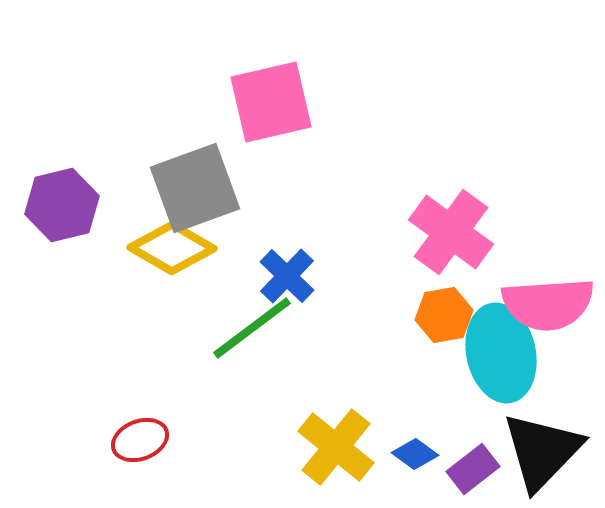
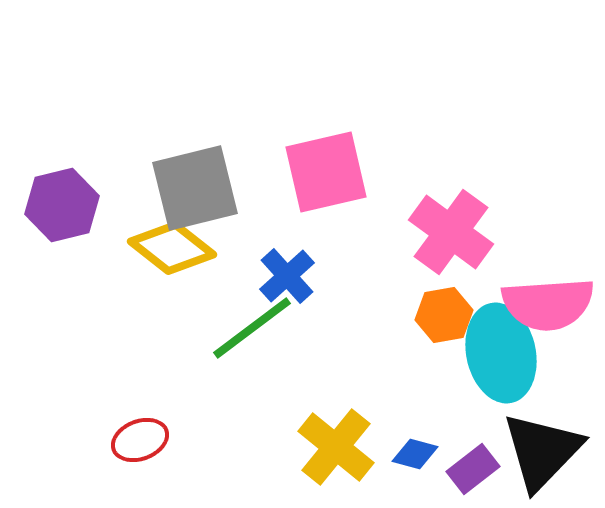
pink square: moved 55 px right, 70 px down
gray square: rotated 6 degrees clockwise
yellow diamond: rotated 8 degrees clockwise
blue cross: rotated 4 degrees clockwise
blue diamond: rotated 21 degrees counterclockwise
